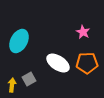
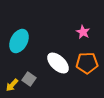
white ellipse: rotated 10 degrees clockwise
gray square: rotated 24 degrees counterclockwise
yellow arrow: rotated 144 degrees counterclockwise
